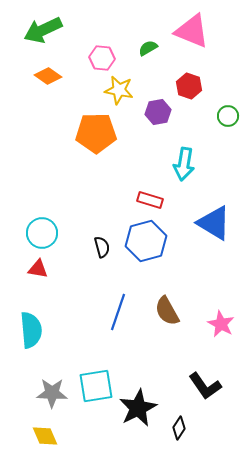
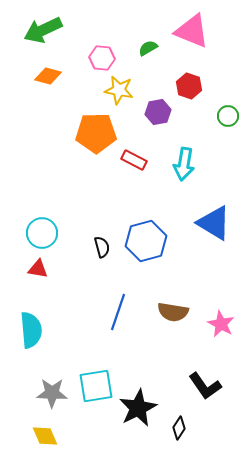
orange diamond: rotated 20 degrees counterclockwise
red rectangle: moved 16 px left, 40 px up; rotated 10 degrees clockwise
brown semicircle: moved 6 px right, 1 px down; rotated 52 degrees counterclockwise
